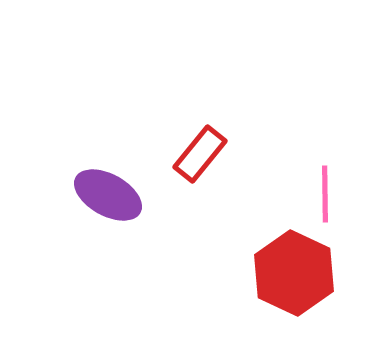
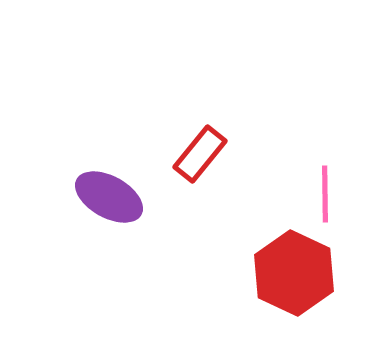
purple ellipse: moved 1 px right, 2 px down
